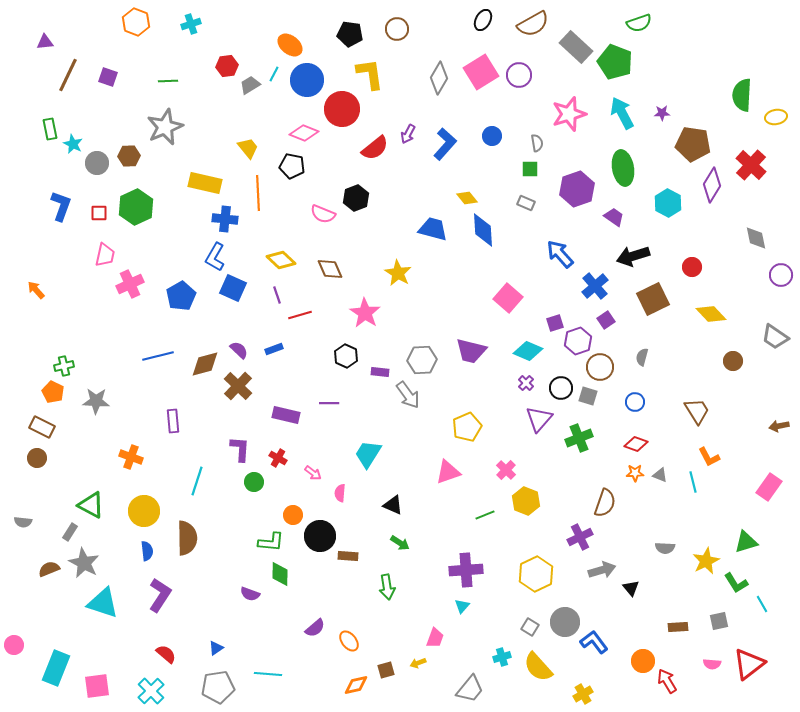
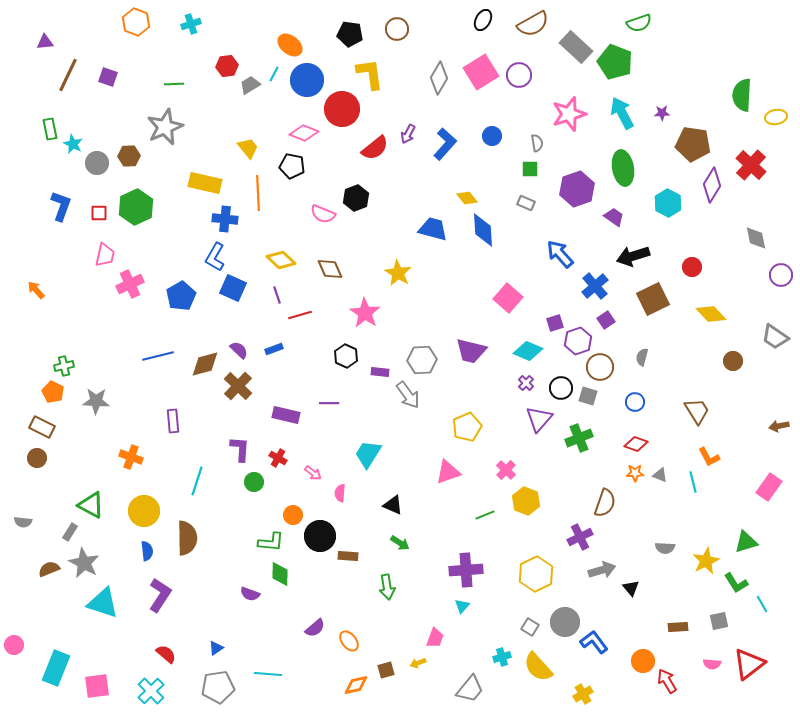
green line at (168, 81): moved 6 px right, 3 px down
